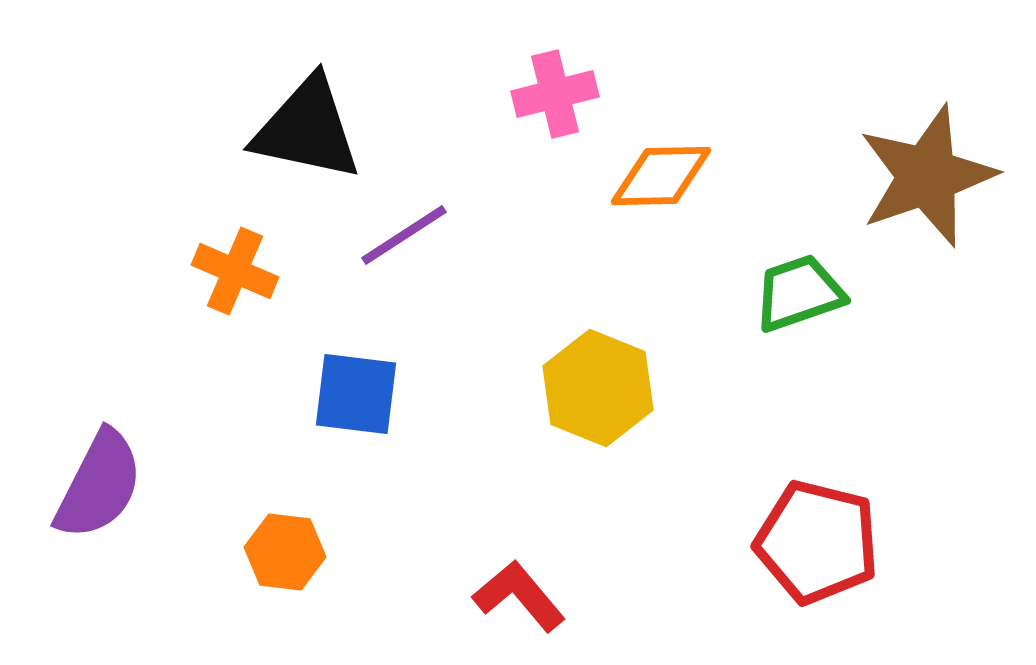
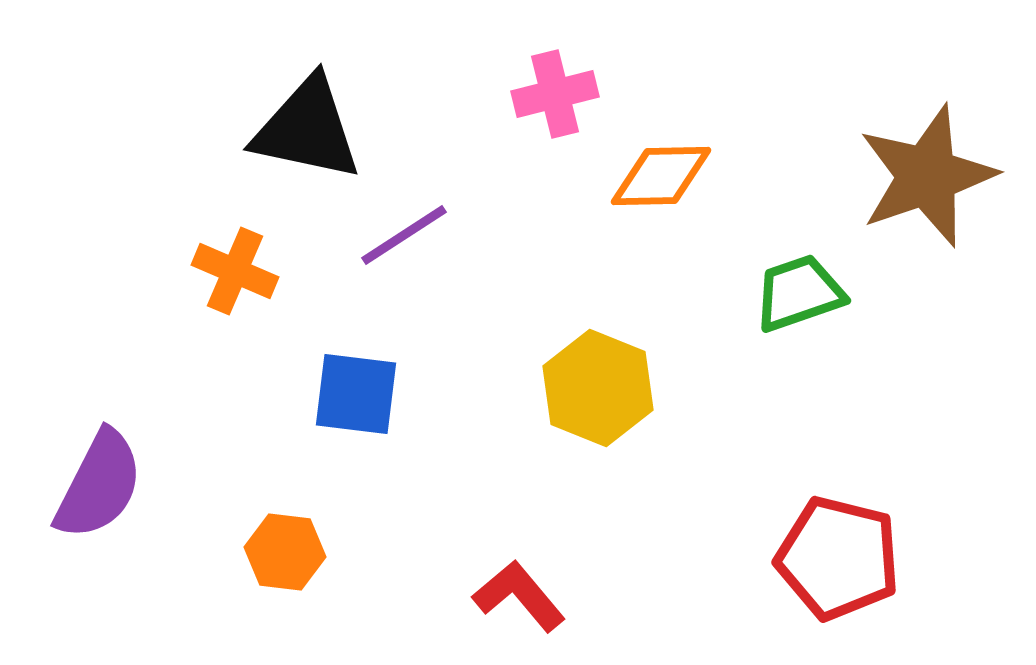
red pentagon: moved 21 px right, 16 px down
